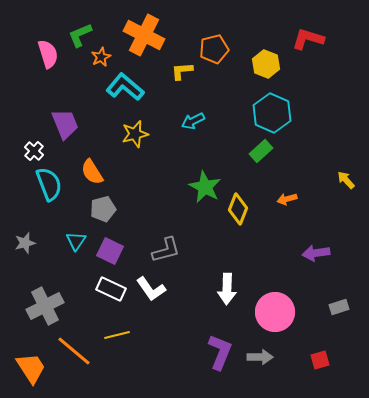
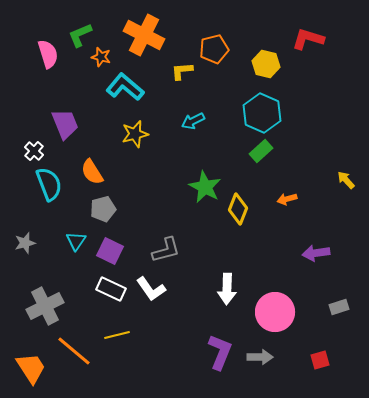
orange star: rotated 30 degrees counterclockwise
yellow hexagon: rotated 8 degrees counterclockwise
cyan hexagon: moved 10 px left
